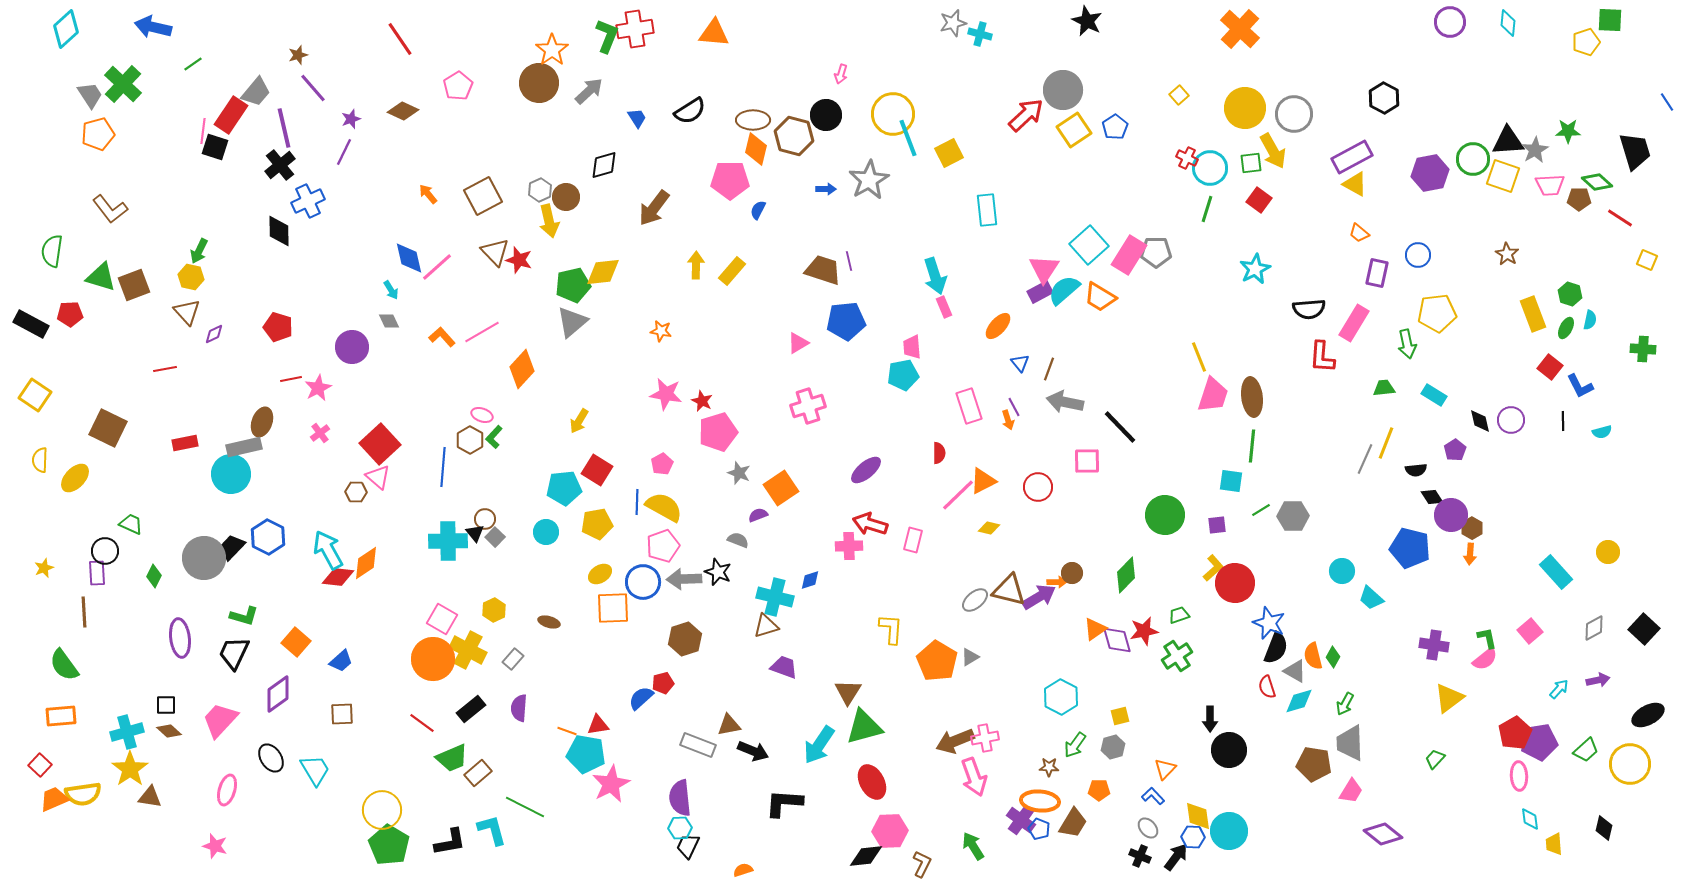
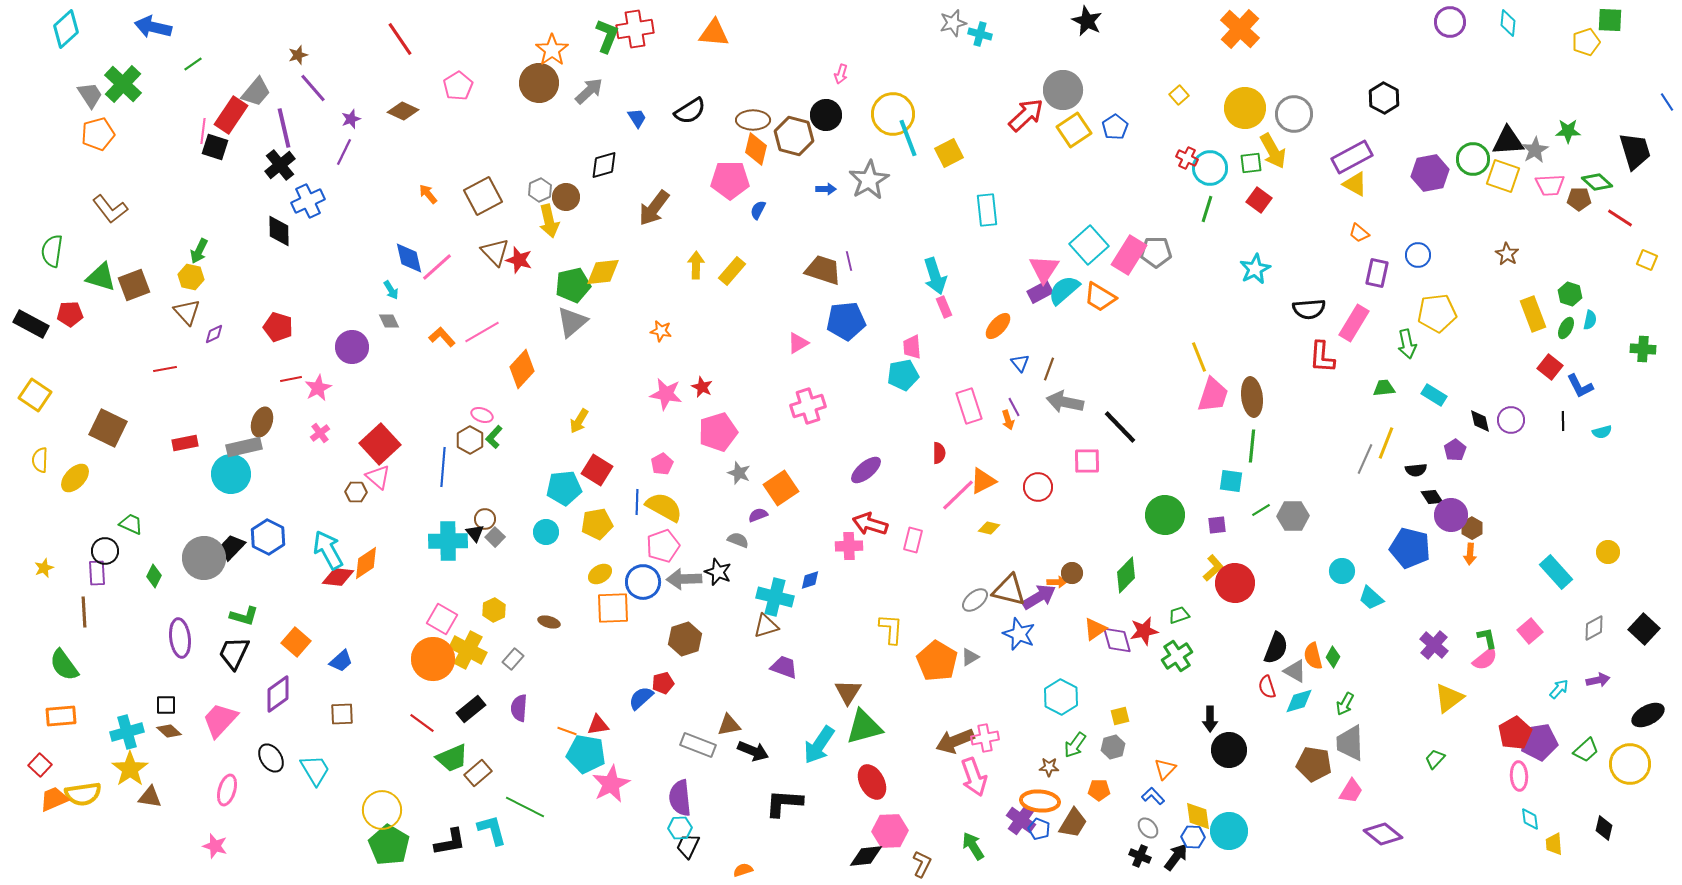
red star at (702, 401): moved 14 px up
blue star at (1269, 623): moved 250 px left, 11 px down
purple cross at (1434, 645): rotated 32 degrees clockwise
